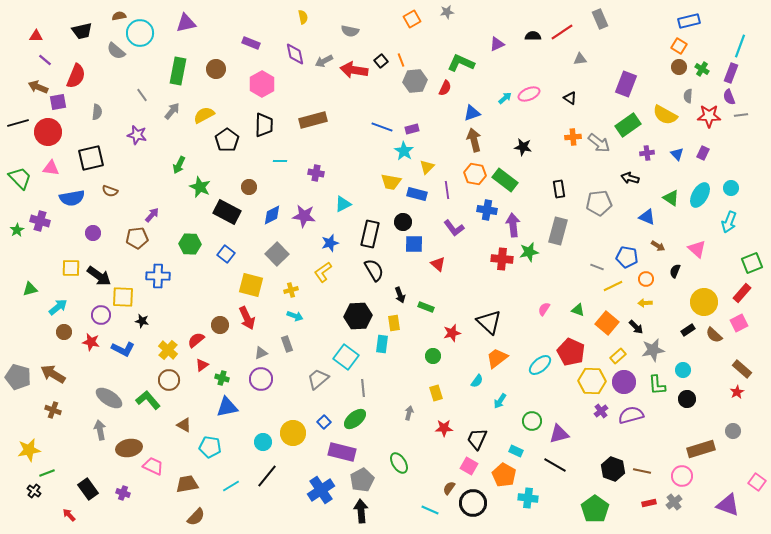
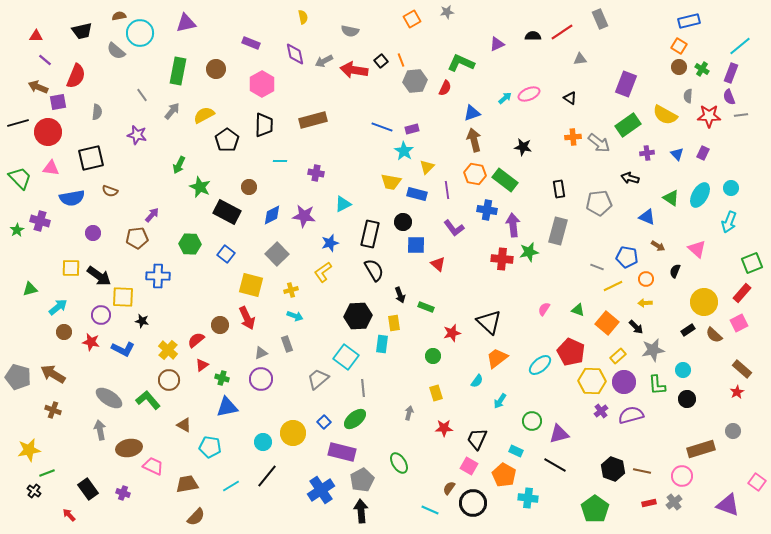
cyan line at (740, 46): rotated 30 degrees clockwise
blue square at (414, 244): moved 2 px right, 1 px down
